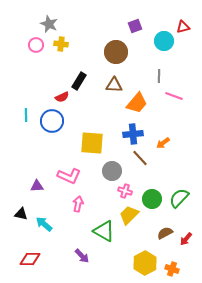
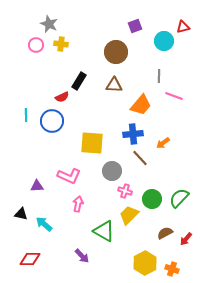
orange trapezoid: moved 4 px right, 2 px down
